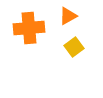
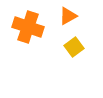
orange cross: moved 1 px left, 1 px up; rotated 24 degrees clockwise
